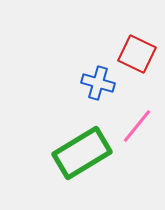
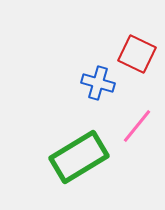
green rectangle: moved 3 px left, 4 px down
